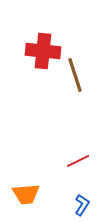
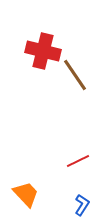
red cross: rotated 8 degrees clockwise
brown line: rotated 16 degrees counterclockwise
orange trapezoid: rotated 128 degrees counterclockwise
